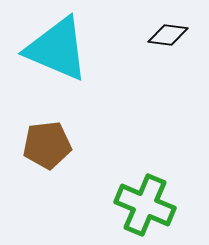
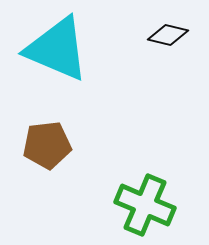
black diamond: rotated 6 degrees clockwise
